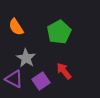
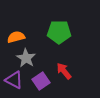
orange semicircle: moved 10 px down; rotated 108 degrees clockwise
green pentagon: rotated 30 degrees clockwise
purple triangle: moved 1 px down
